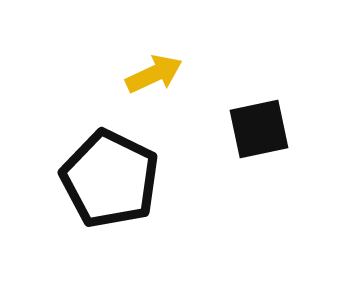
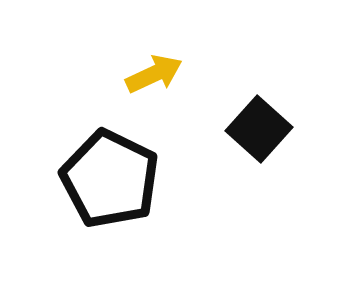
black square: rotated 36 degrees counterclockwise
